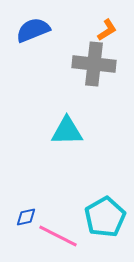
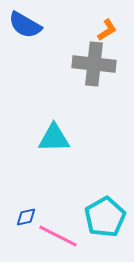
blue semicircle: moved 8 px left, 5 px up; rotated 128 degrees counterclockwise
cyan triangle: moved 13 px left, 7 px down
